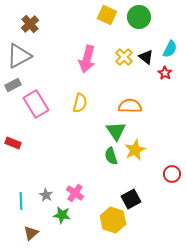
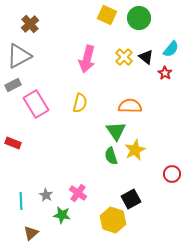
green circle: moved 1 px down
cyan semicircle: moved 1 px right; rotated 12 degrees clockwise
pink cross: moved 3 px right
